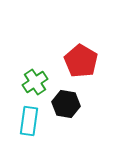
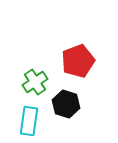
red pentagon: moved 3 px left; rotated 20 degrees clockwise
black hexagon: rotated 8 degrees clockwise
